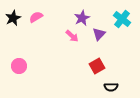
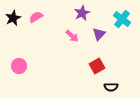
purple star: moved 5 px up
